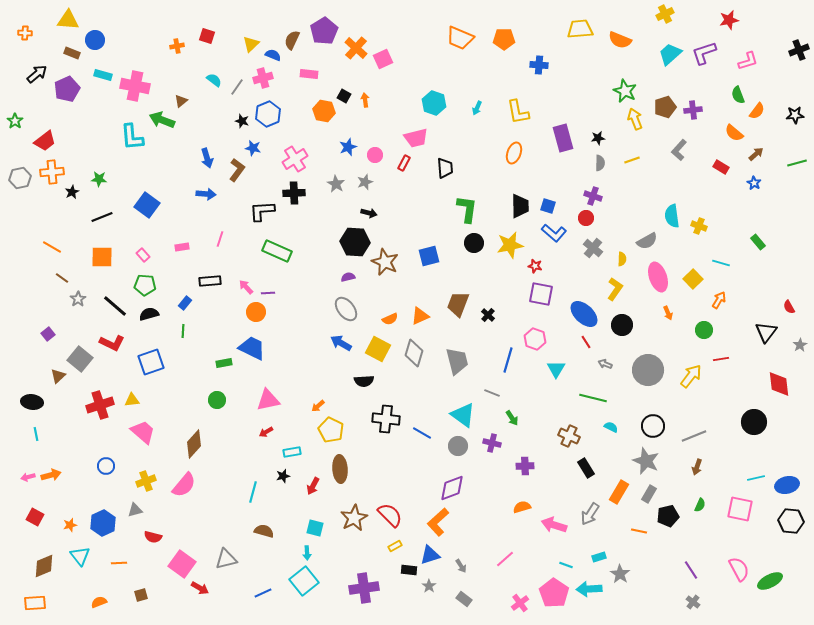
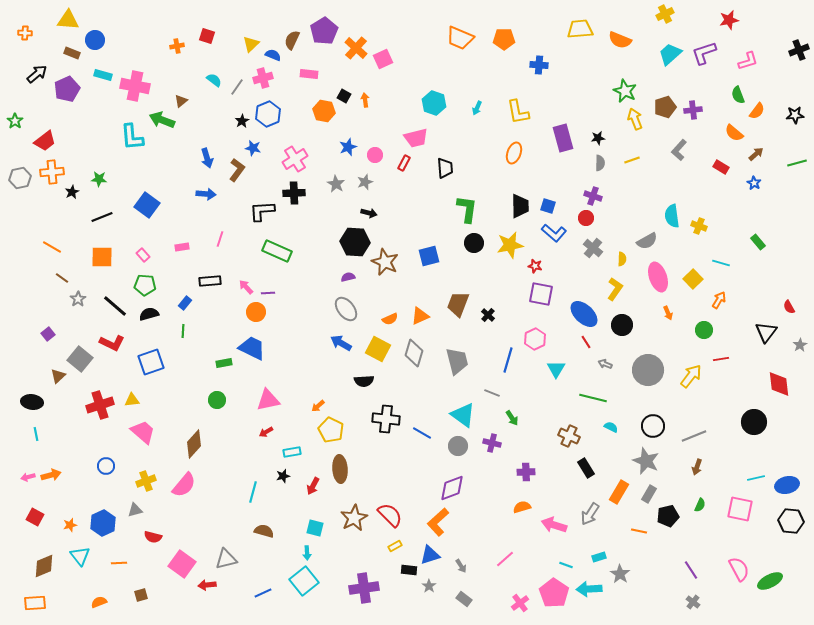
black star at (242, 121): rotated 24 degrees clockwise
pink hexagon at (535, 339): rotated 15 degrees clockwise
purple cross at (525, 466): moved 1 px right, 6 px down
red arrow at (200, 588): moved 7 px right, 3 px up; rotated 144 degrees clockwise
